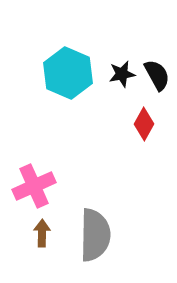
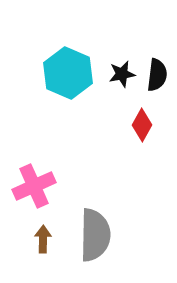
black semicircle: rotated 36 degrees clockwise
red diamond: moved 2 px left, 1 px down
brown arrow: moved 1 px right, 6 px down
